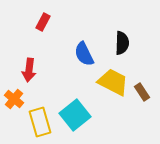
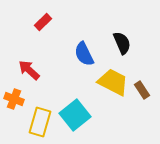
red rectangle: rotated 18 degrees clockwise
black semicircle: rotated 25 degrees counterclockwise
red arrow: rotated 125 degrees clockwise
brown rectangle: moved 2 px up
orange cross: rotated 18 degrees counterclockwise
yellow rectangle: rotated 32 degrees clockwise
